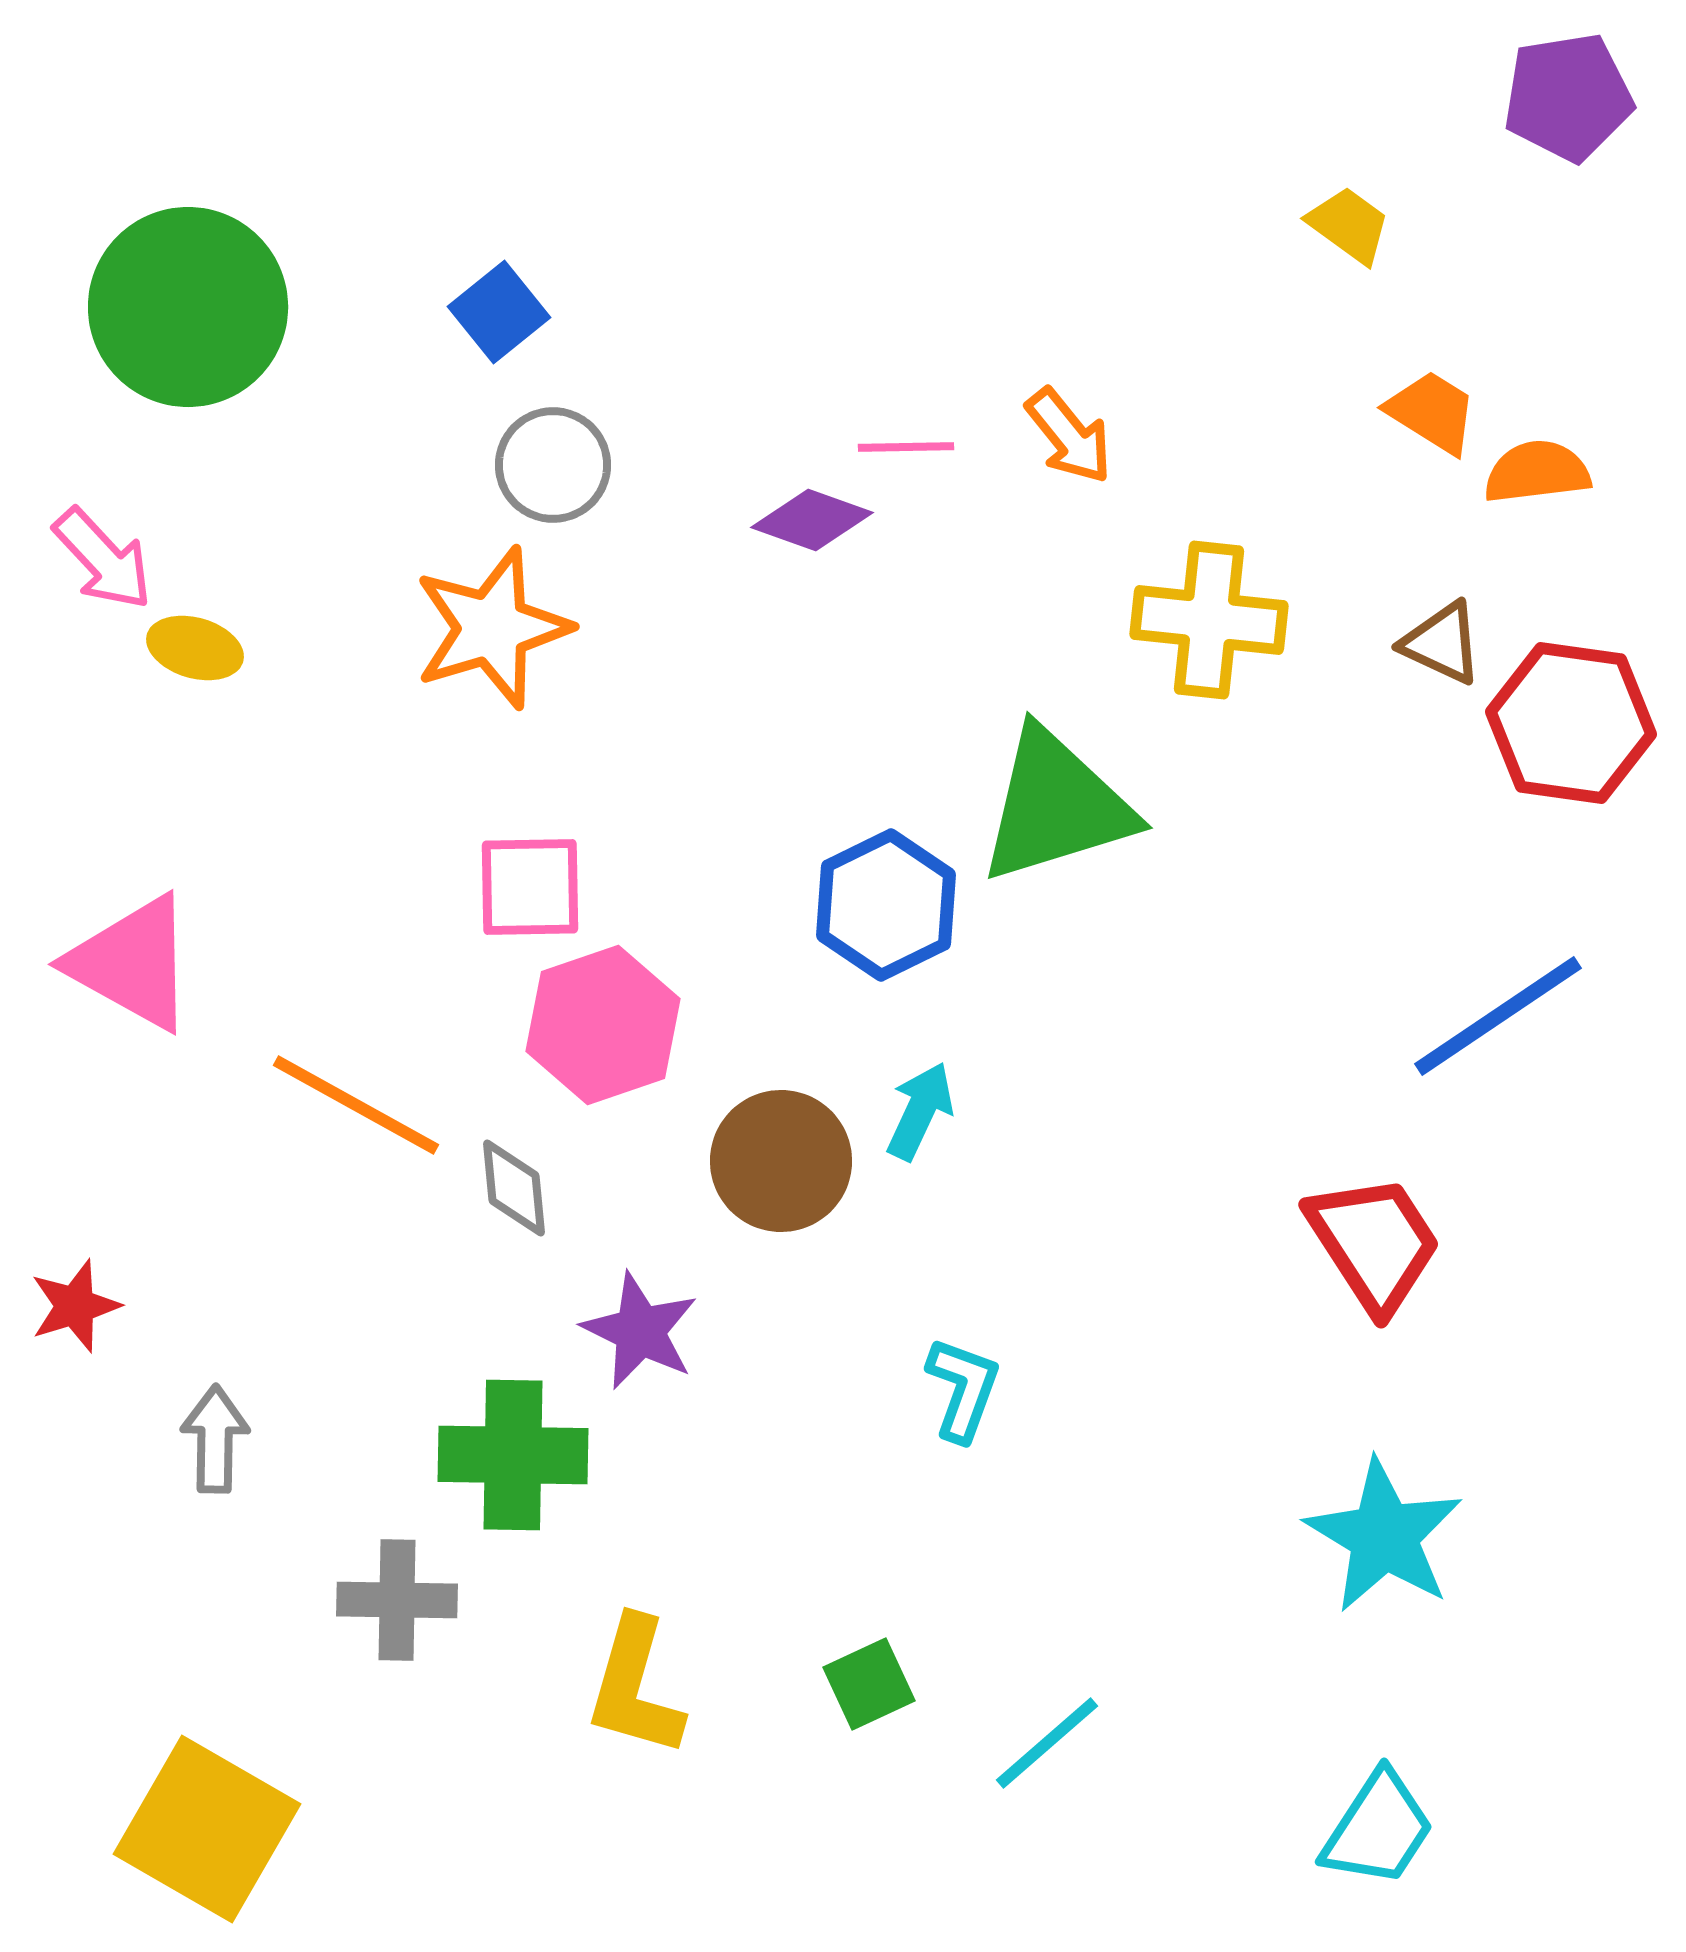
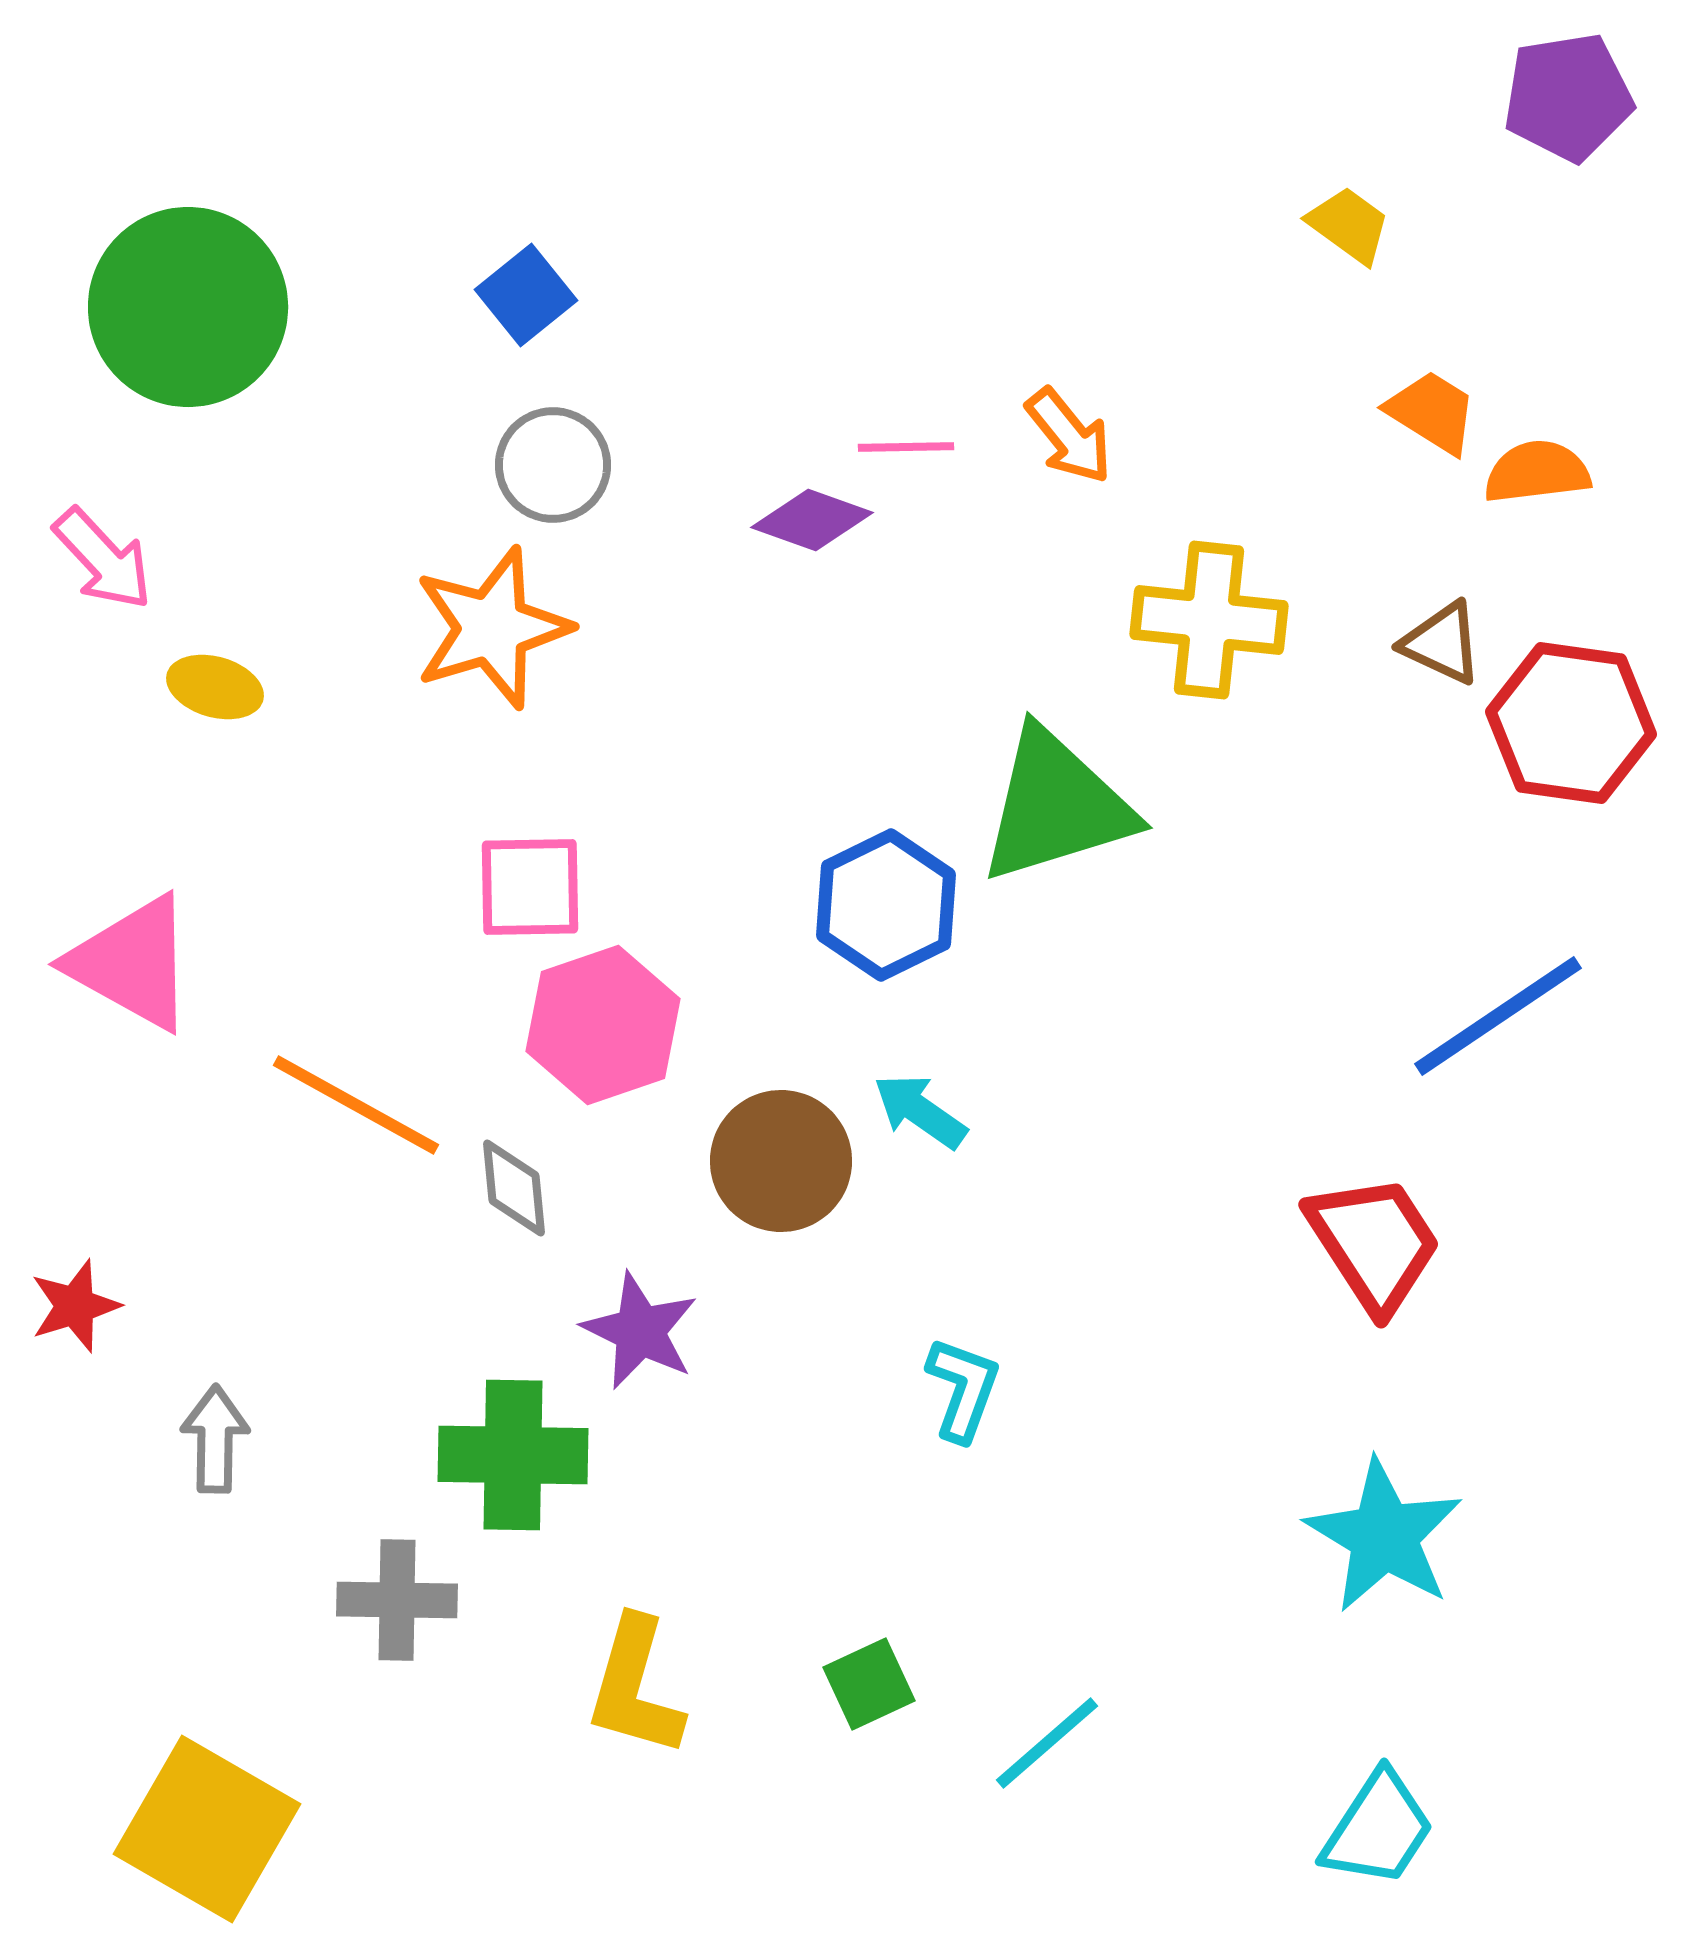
blue square: moved 27 px right, 17 px up
yellow ellipse: moved 20 px right, 39 px down
cyan arrow: rotated 80 degrees counterclockwise
